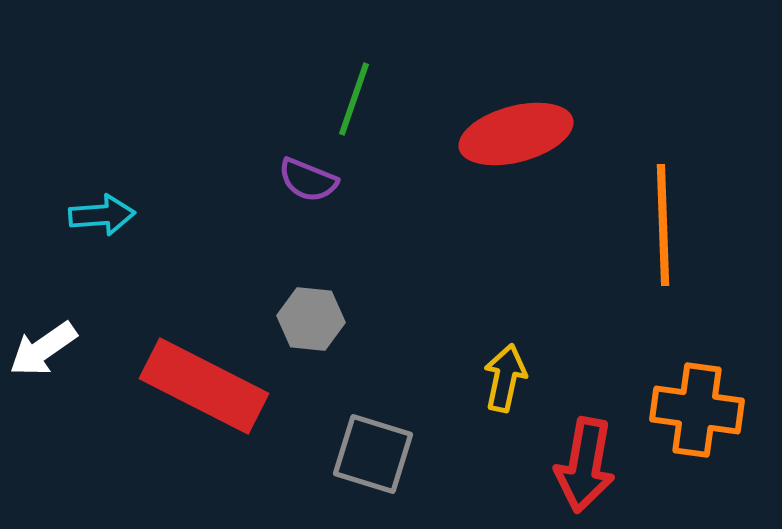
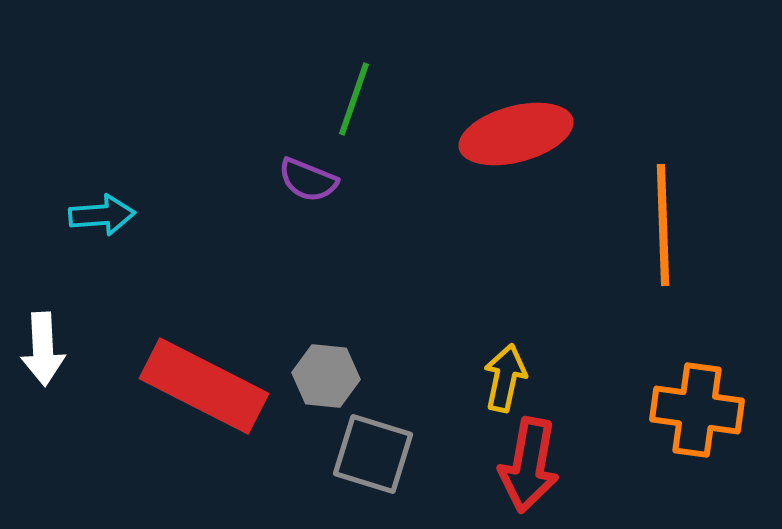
gray hexagon: moved 15 px right, 57 px down
white arrow: rotated 58 degrees counterclockwise
red arrow: moved 56 px left
